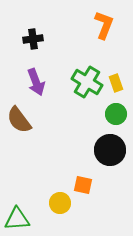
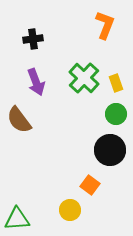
orange L-shape: moved 1 px right
green cross: moved 3 px left, 4 px up; rotated 12 degrees clockwise
orange square: moved 7 px right; rotated 24 degrees clockwise
yellow circle: moved 10 px right, 7 px down
